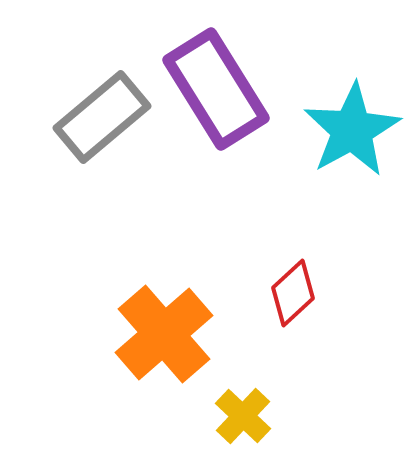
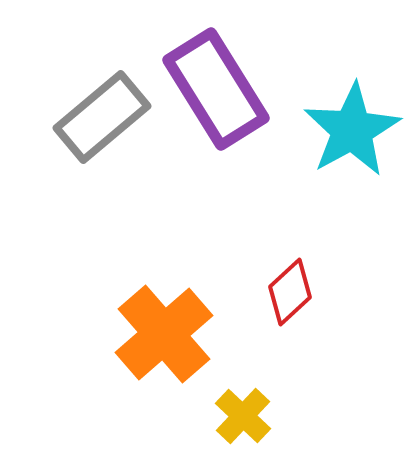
red diamond: moved 3 px left, 1 px up
